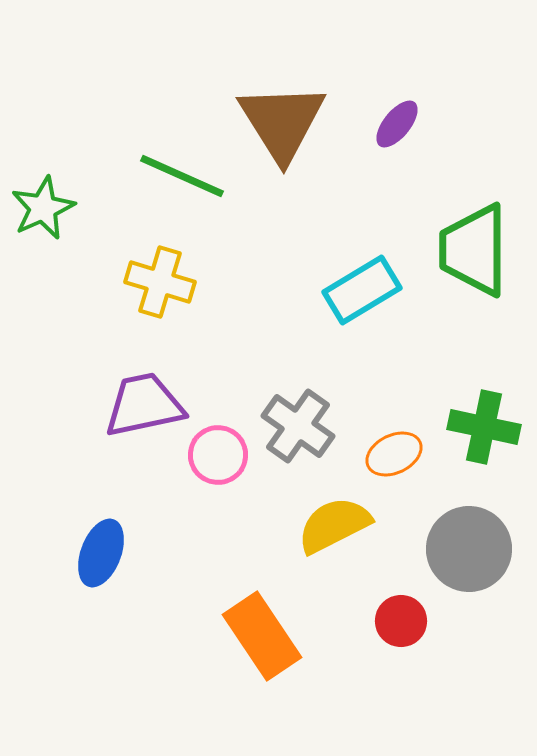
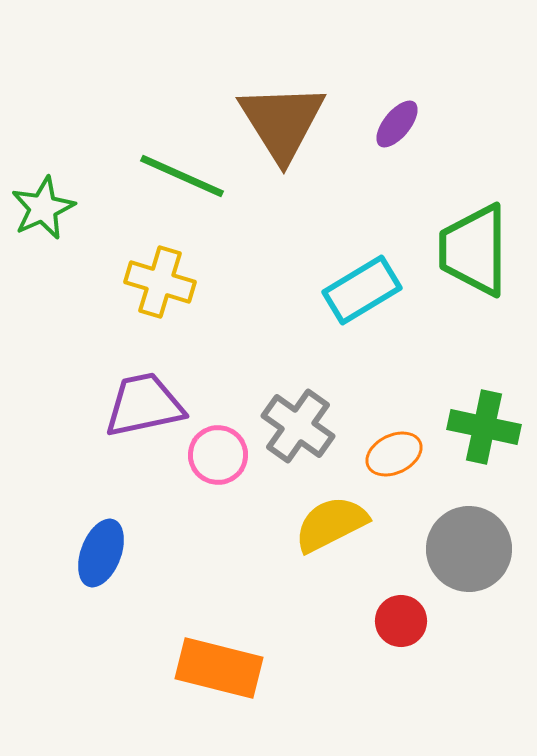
yellow semicircle: moved 3 px left, 1 px up
orange rectangle: moved 43 px left, 32 px down; rotated 42 degrees counterclockwise
